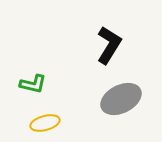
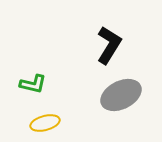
gray ellipse: moved 4 px up
